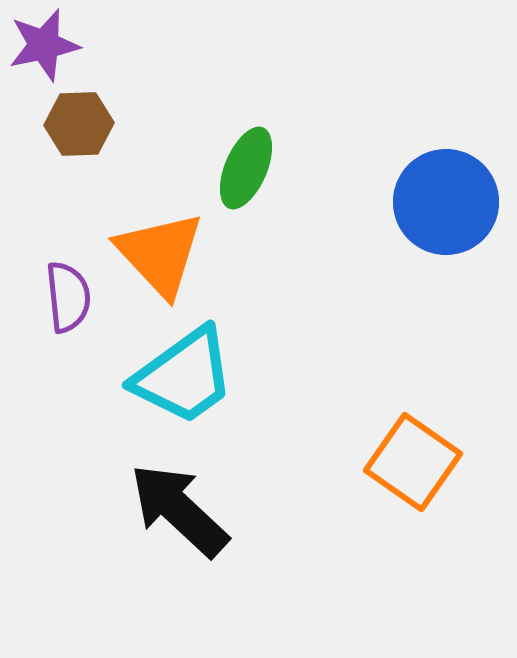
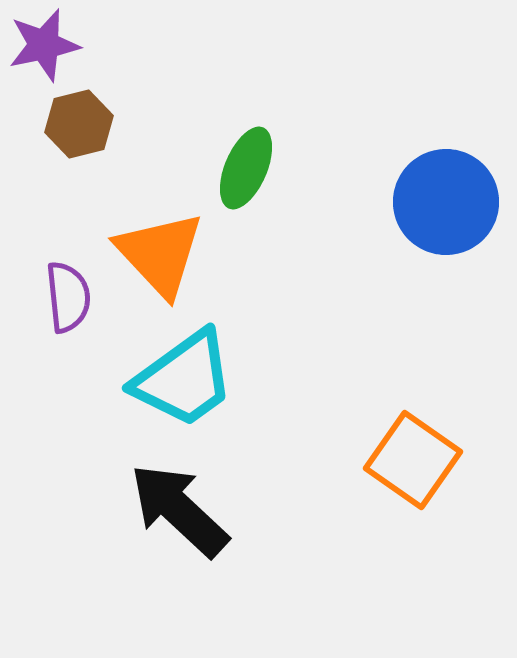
brown hexagon: rotated 12 degrees counterclockwise
cyan trapezoid: moved 3 px down
orange square: moved 2 px up
